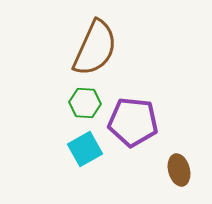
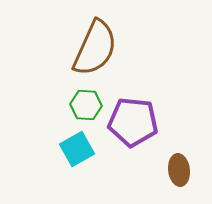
green hexagon: moved 1 px right, 2 px down
cyan square: moved 8 px left
brown ellipse: rotated 8 degrees clockwise
